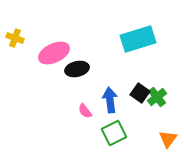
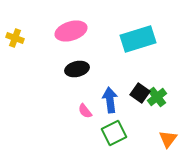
pink ellipse: moved 17 px right, 22 px up; rotated 8 degrees clockwise
